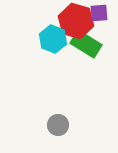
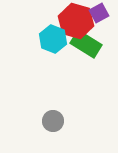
purple square: rotated 24 degrees counterclockwise
gray circle: moved 5 px left, 4 px up
